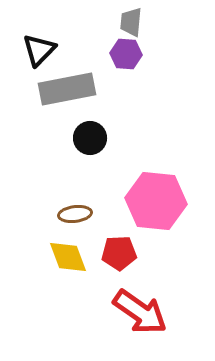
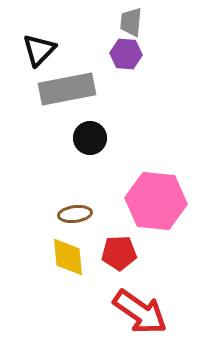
yellow diamond: rotated 15 degrees clockwise
